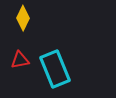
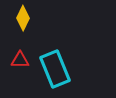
red triangle: rotated 12 degrees clockwise
